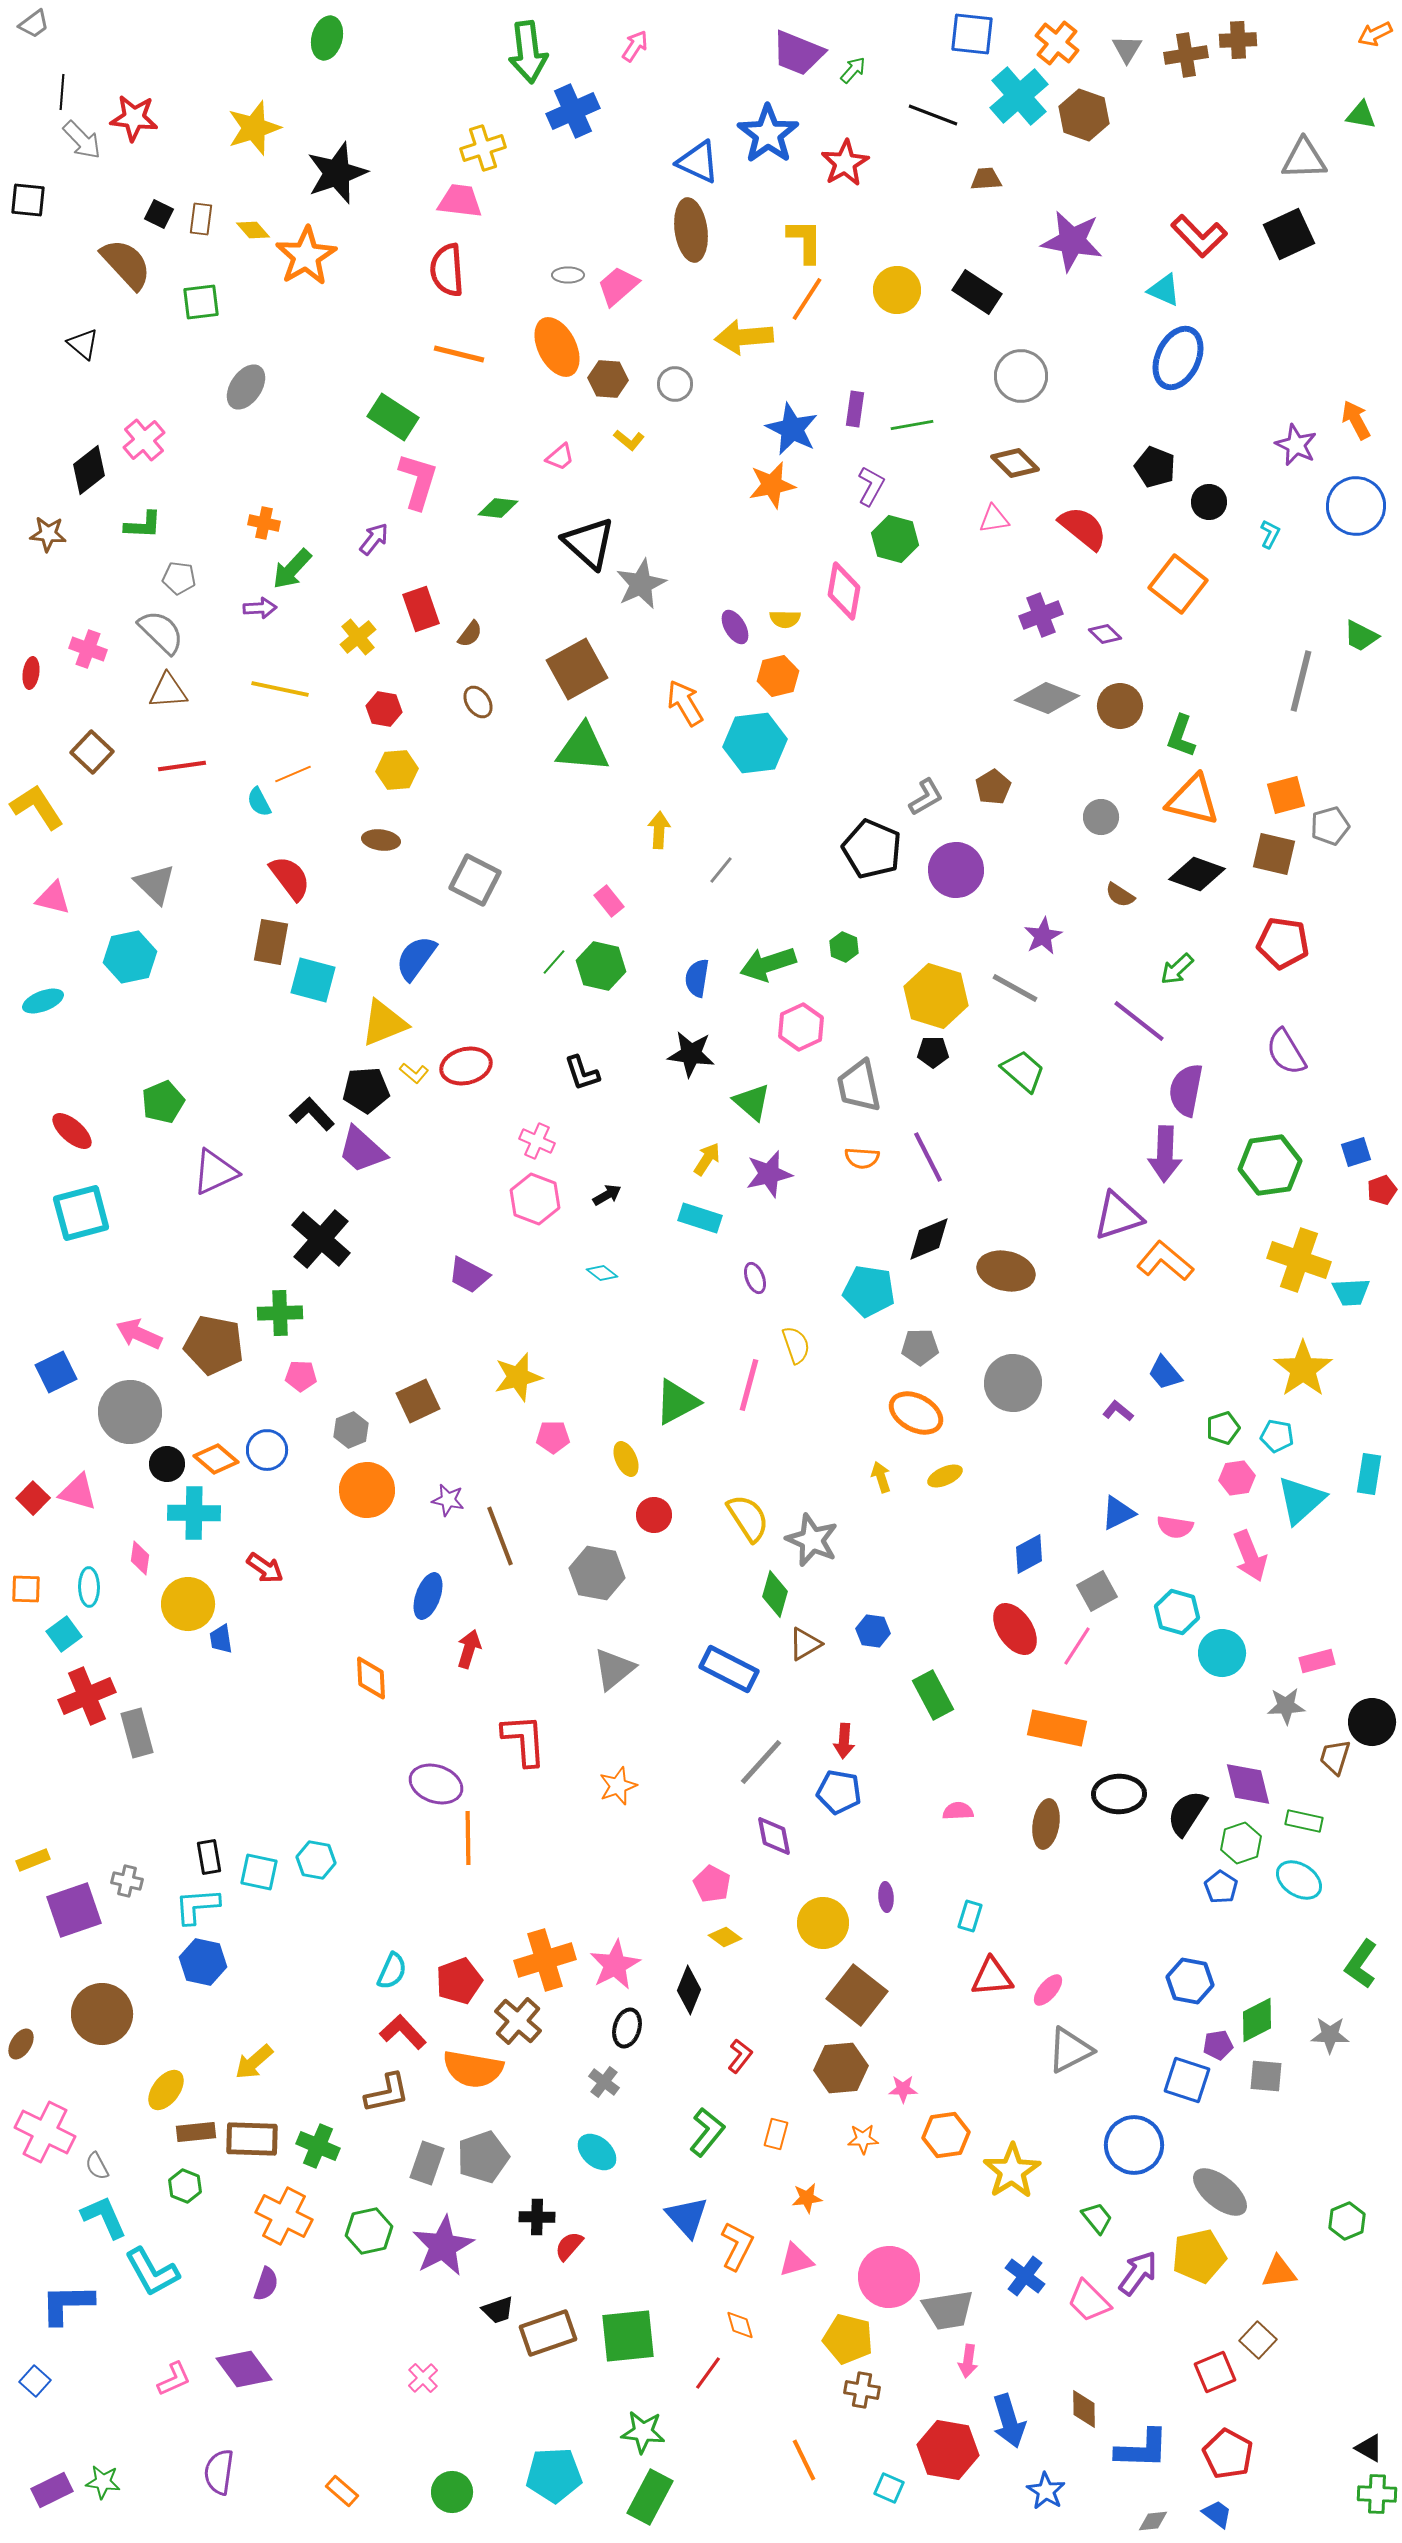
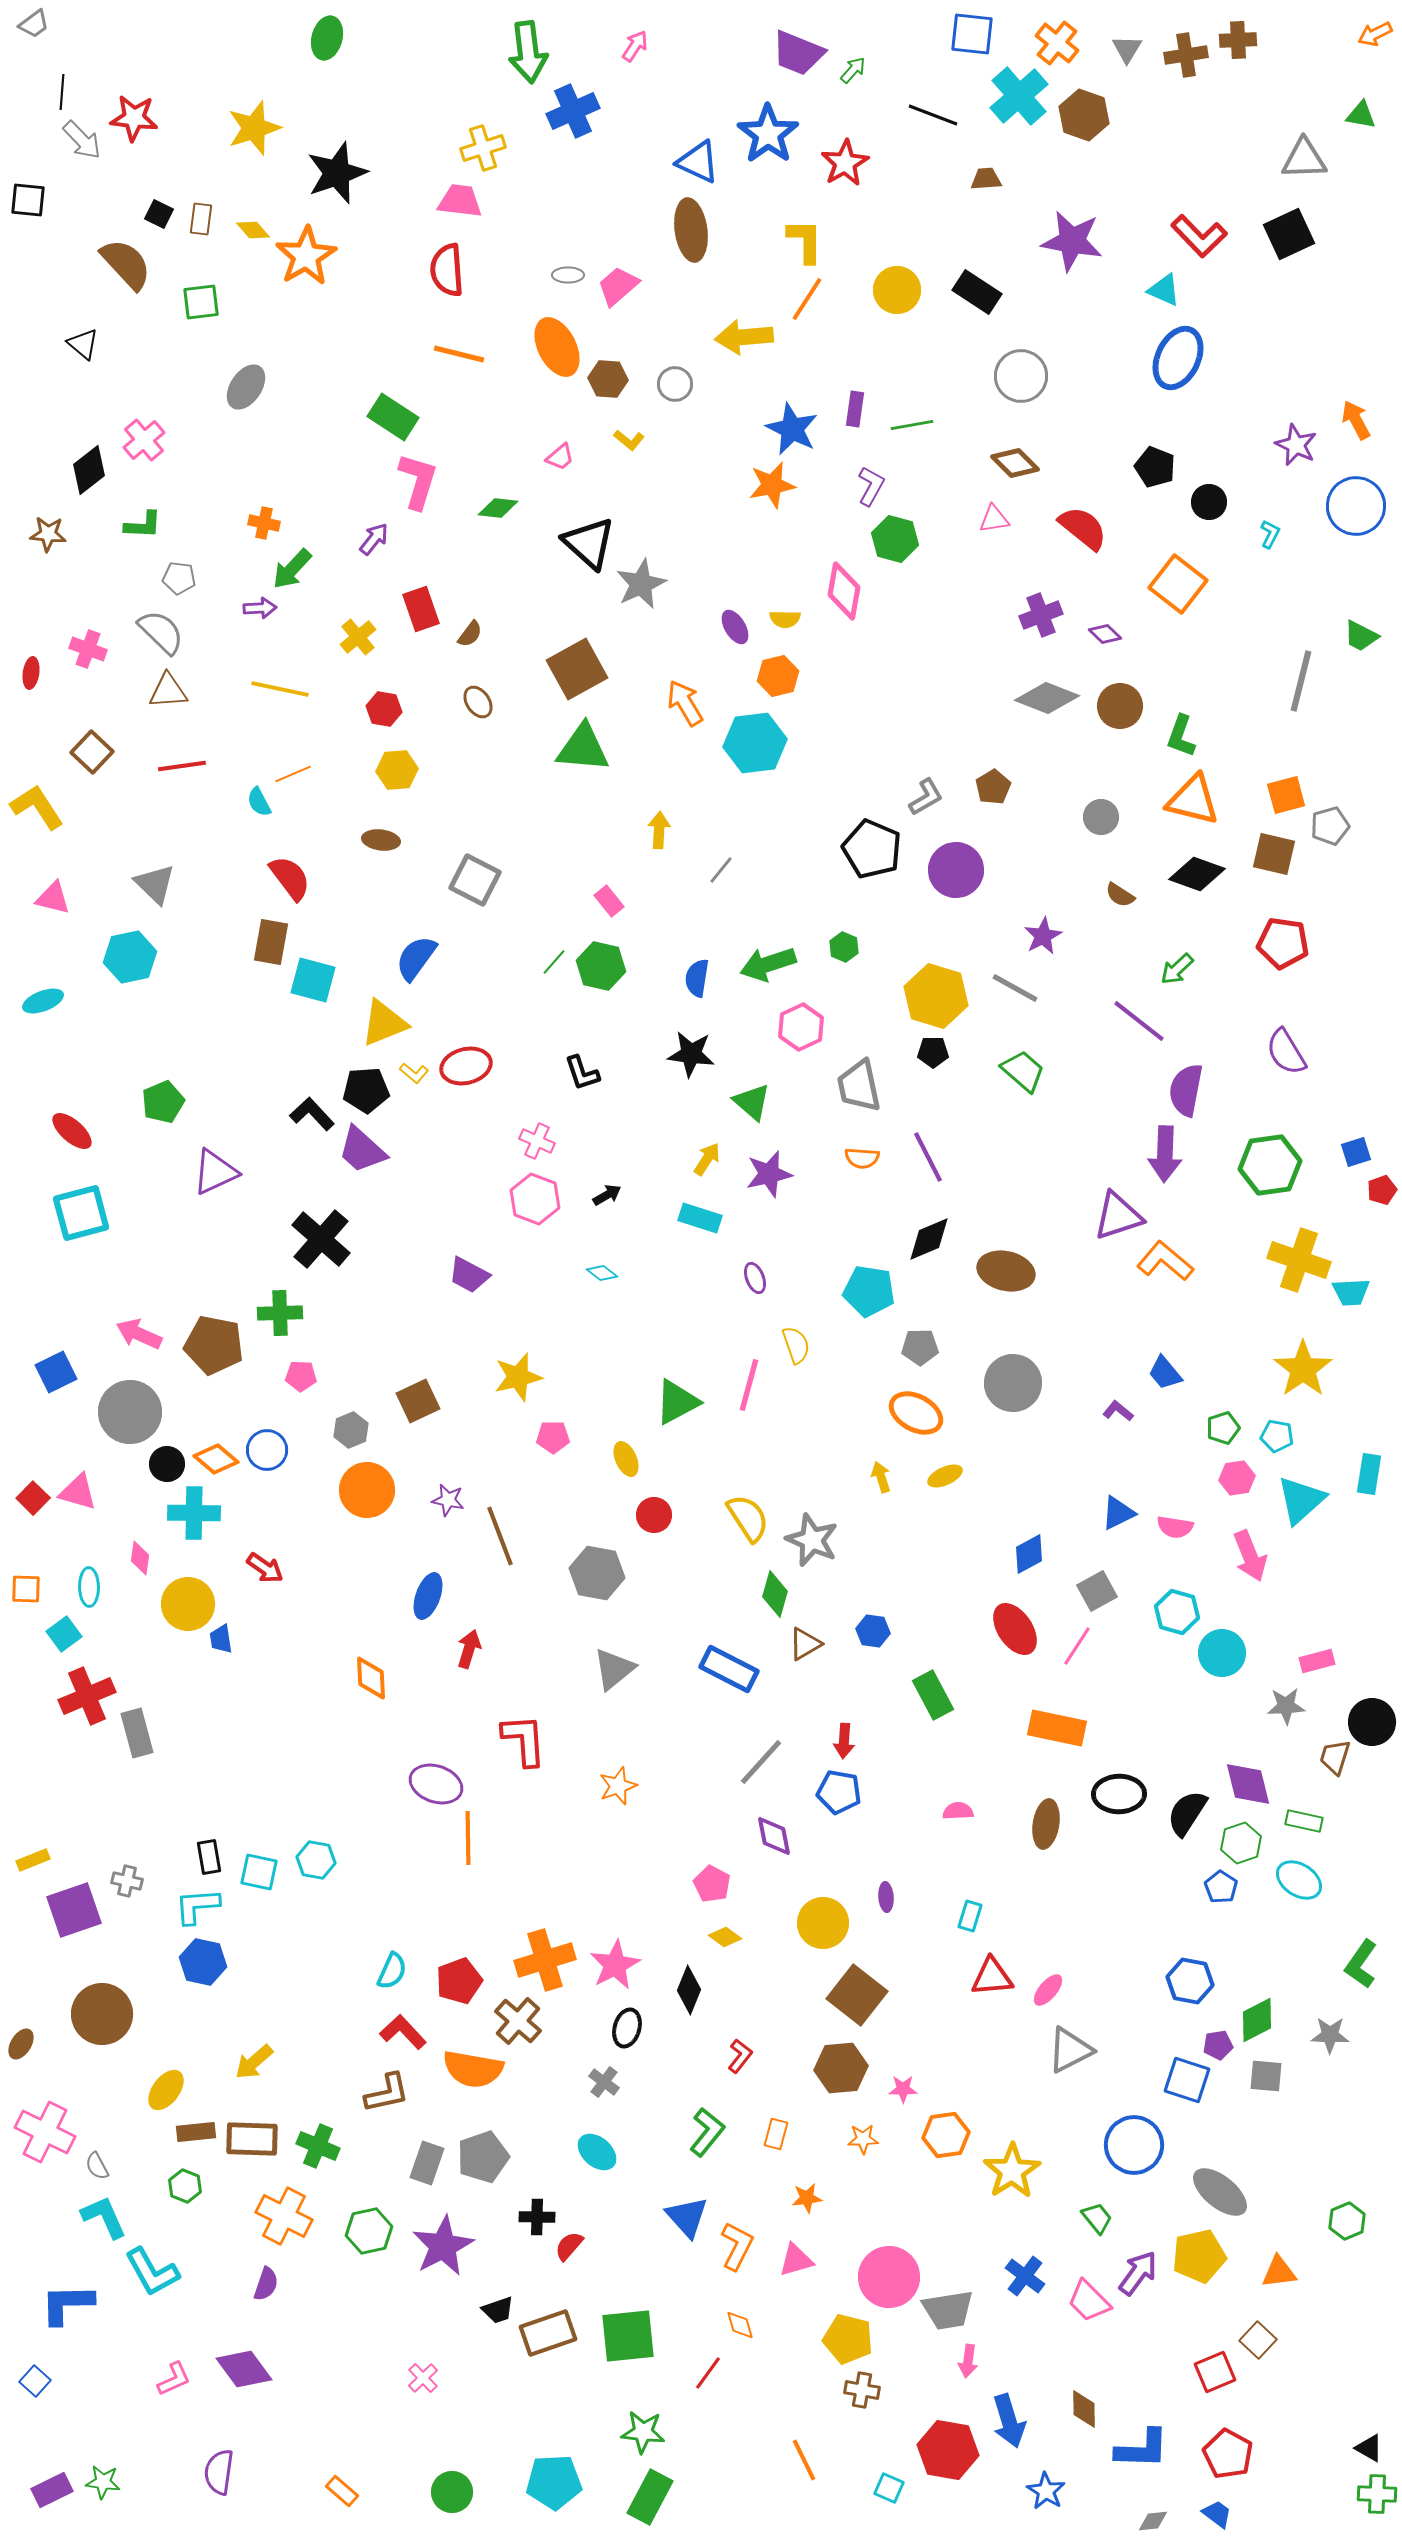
cyan pentagon at (554, 2475): moved 7 px down
